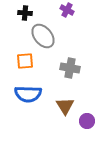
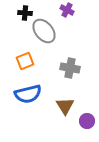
gray ellipse: moved 1 px right, 5 px up
orange square: rotated 18 degrees counterclockwise
blue semicircle: rotated 16 degrees counterclockwise
